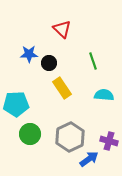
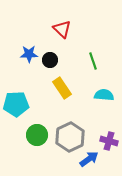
black circle: moved 1 px right, 3 px up
green circle: moved 7 px right, 1 px down
